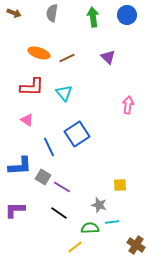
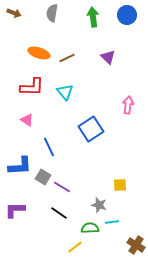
cyan triangle: moved 1 px right, 1 px up
blue square: moved 14 px right, 5 px up
